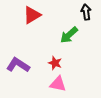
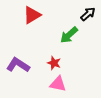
black arrow: moved 2 px right, 2 px down; rotated 56 degrees clockwise
red star: moved 1 px left
